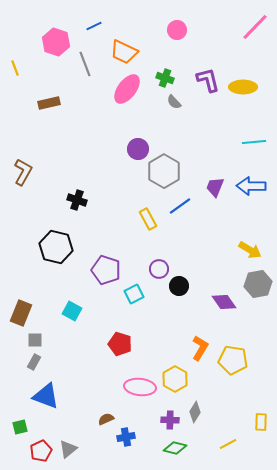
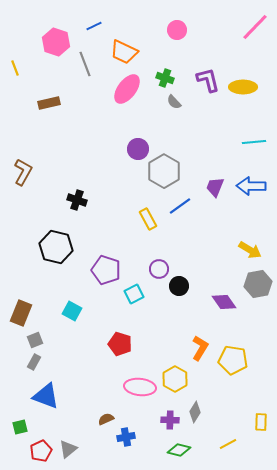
gray square at (35, 340): rotated 21 degrees counterclockwise
green diamond at (175, 448): moved 4 px right, 2 px down
